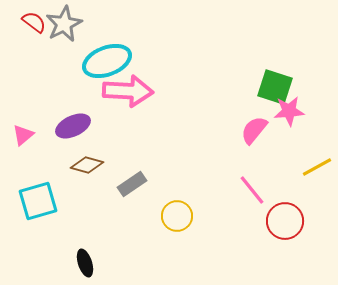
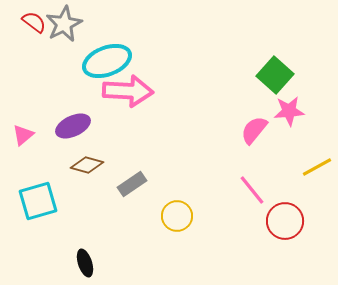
green square: moved 12 px up; rotated 24 degrees clockwise
